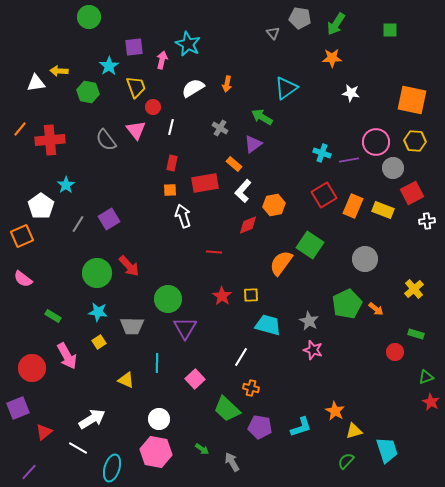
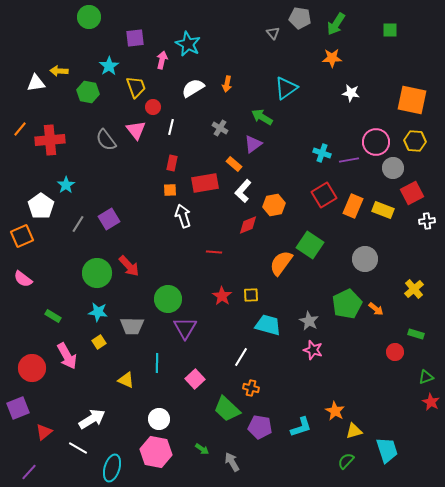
purple square at (134, 47): moved 1 px right, 9 px up
